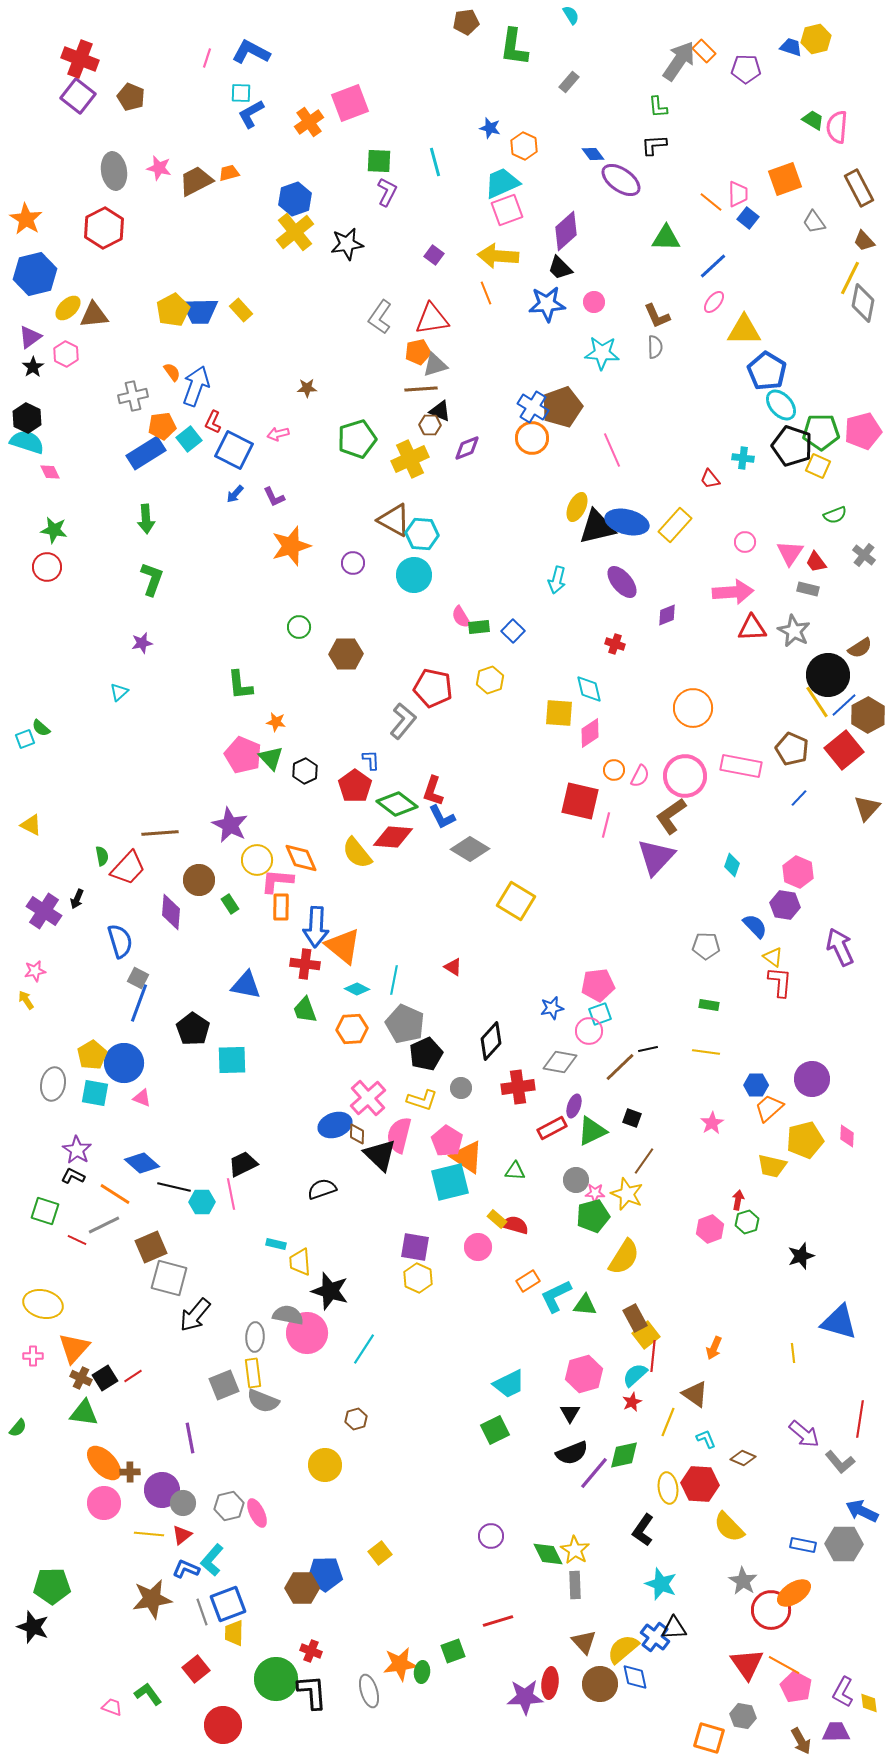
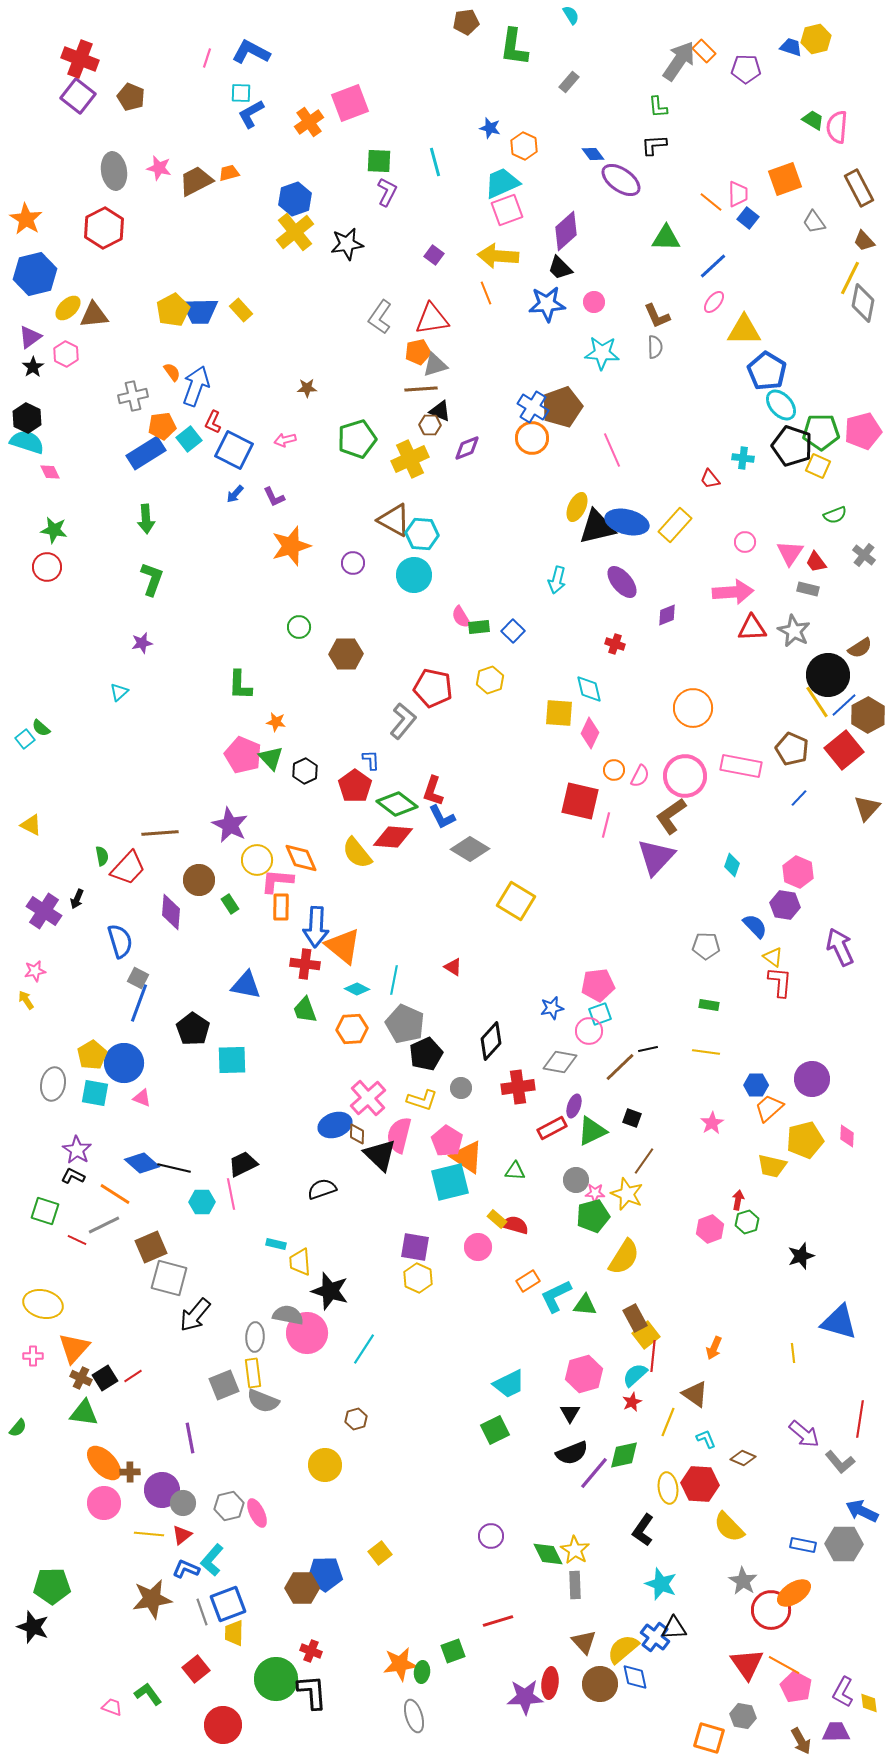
pink arrow at (278, 434): moved 7 px right, 6 px down
green L-shape at (240, 685): rotated 8 degrees clockwise
pink diamond at (590, 733): rotated 32 degrees counterclockwise
cyan square at (25, 739): rotated 18 degrees counterclockwise
black line at (174, 1187): moved 19 px up
gray ellipse at (369, 1691): moved 45 px right, 25 px down
